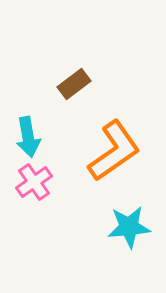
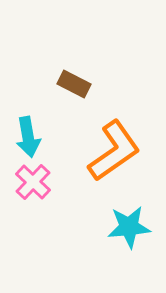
brown rectangle: rotated 64 degrees clockwise
pink cross: moved 1 px left; rotated 12 degrees counterclockwise
